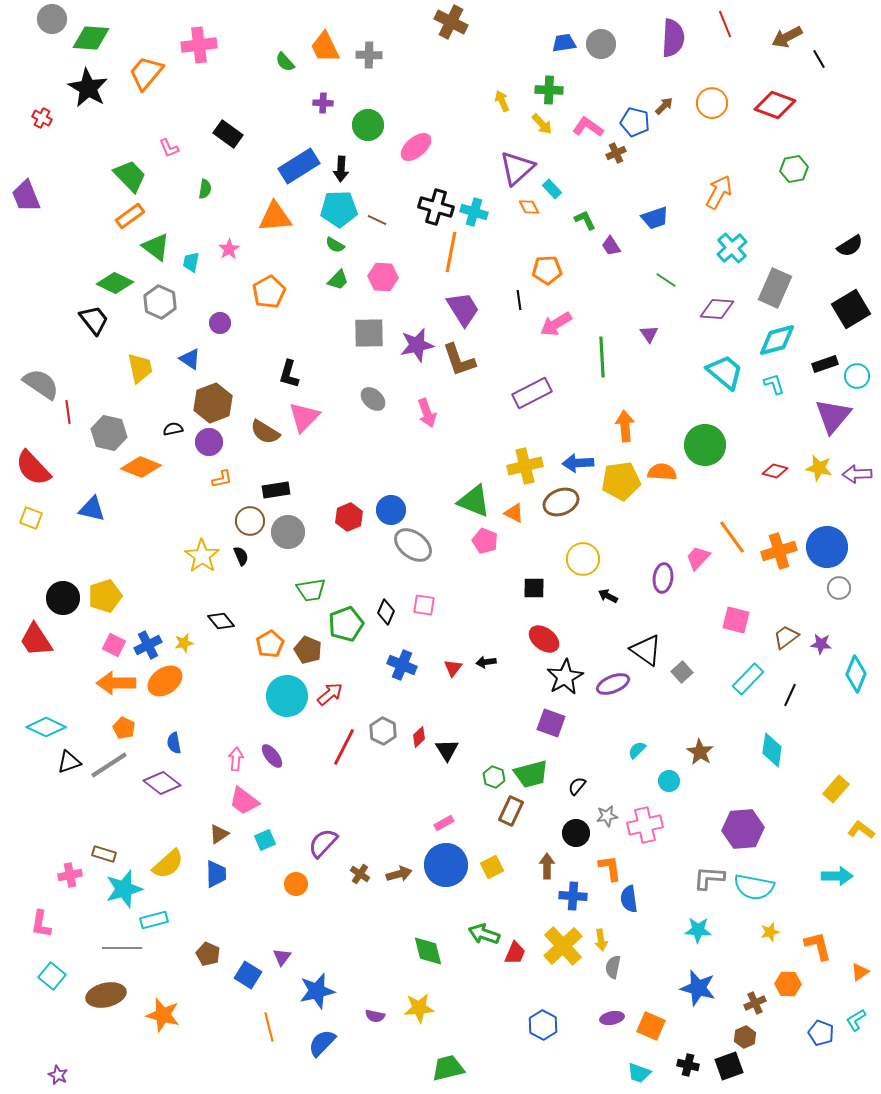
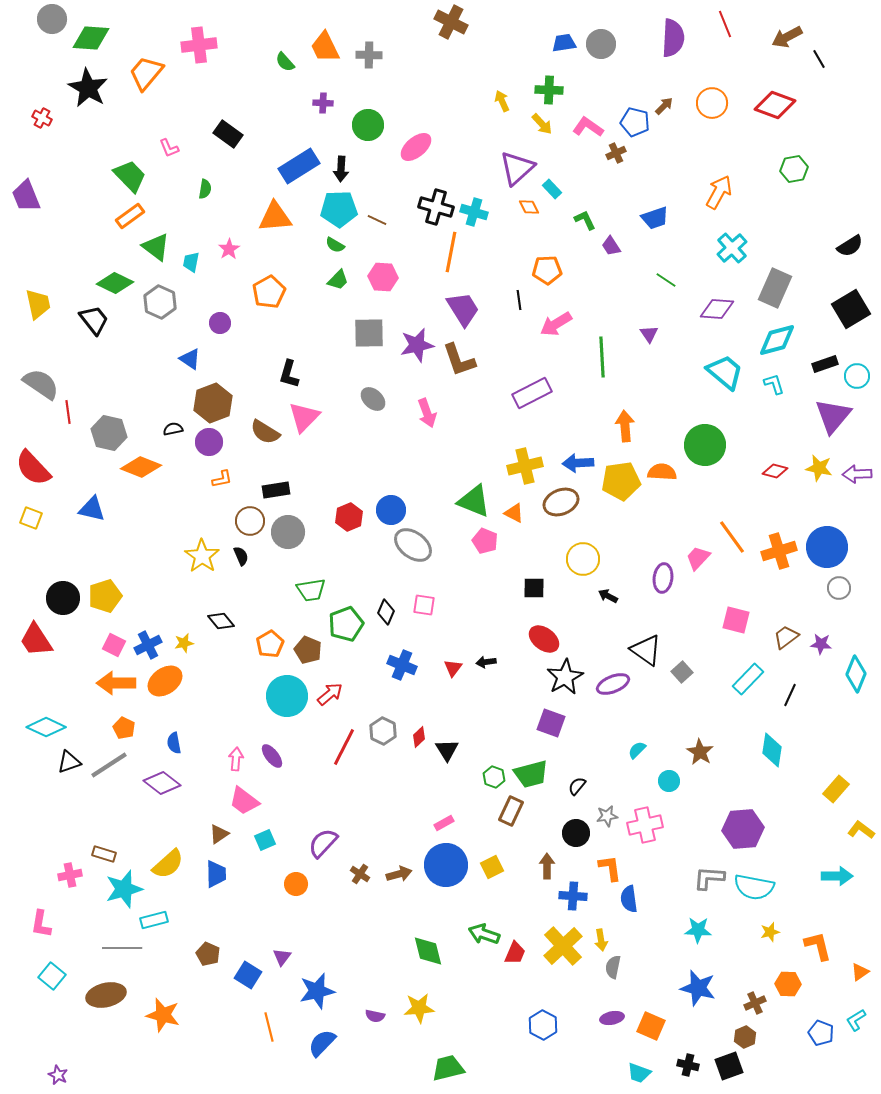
yellow trapezoid at (140, 368): moved 102 px left, 64 px up
